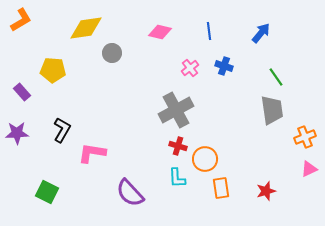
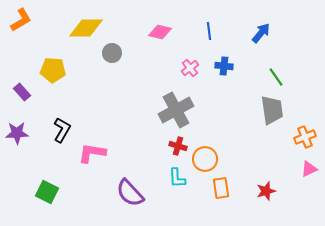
yellow diamond: rotated 8 degrees clockwise
blue cross: rotated 12 degrees counterclockwise
